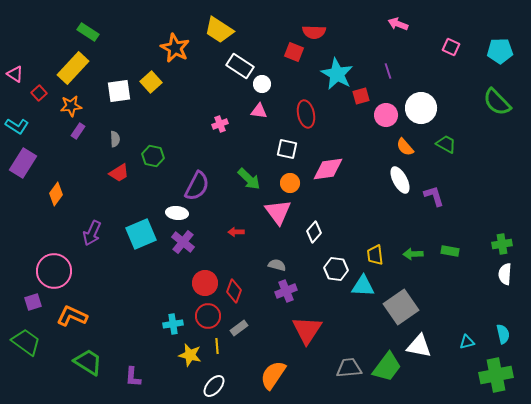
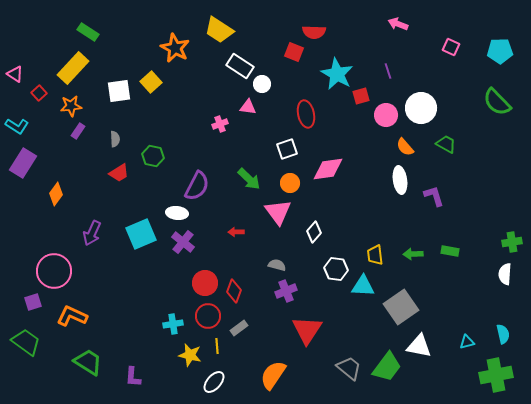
pink triangle at (259, 111): moved 11 px left, 4 px up
white square at (287, 149): rotated 30 degrees counterclockwise
white ellipse at (400, 180): rotated 20 degrees clockwise
green cross at (502, 244): moved 10 px right, 2 px up
gray trapezoid at (349, 368): rotated 44 degrees clockwise
white ellipse at (214, 386): moved 4 px up
